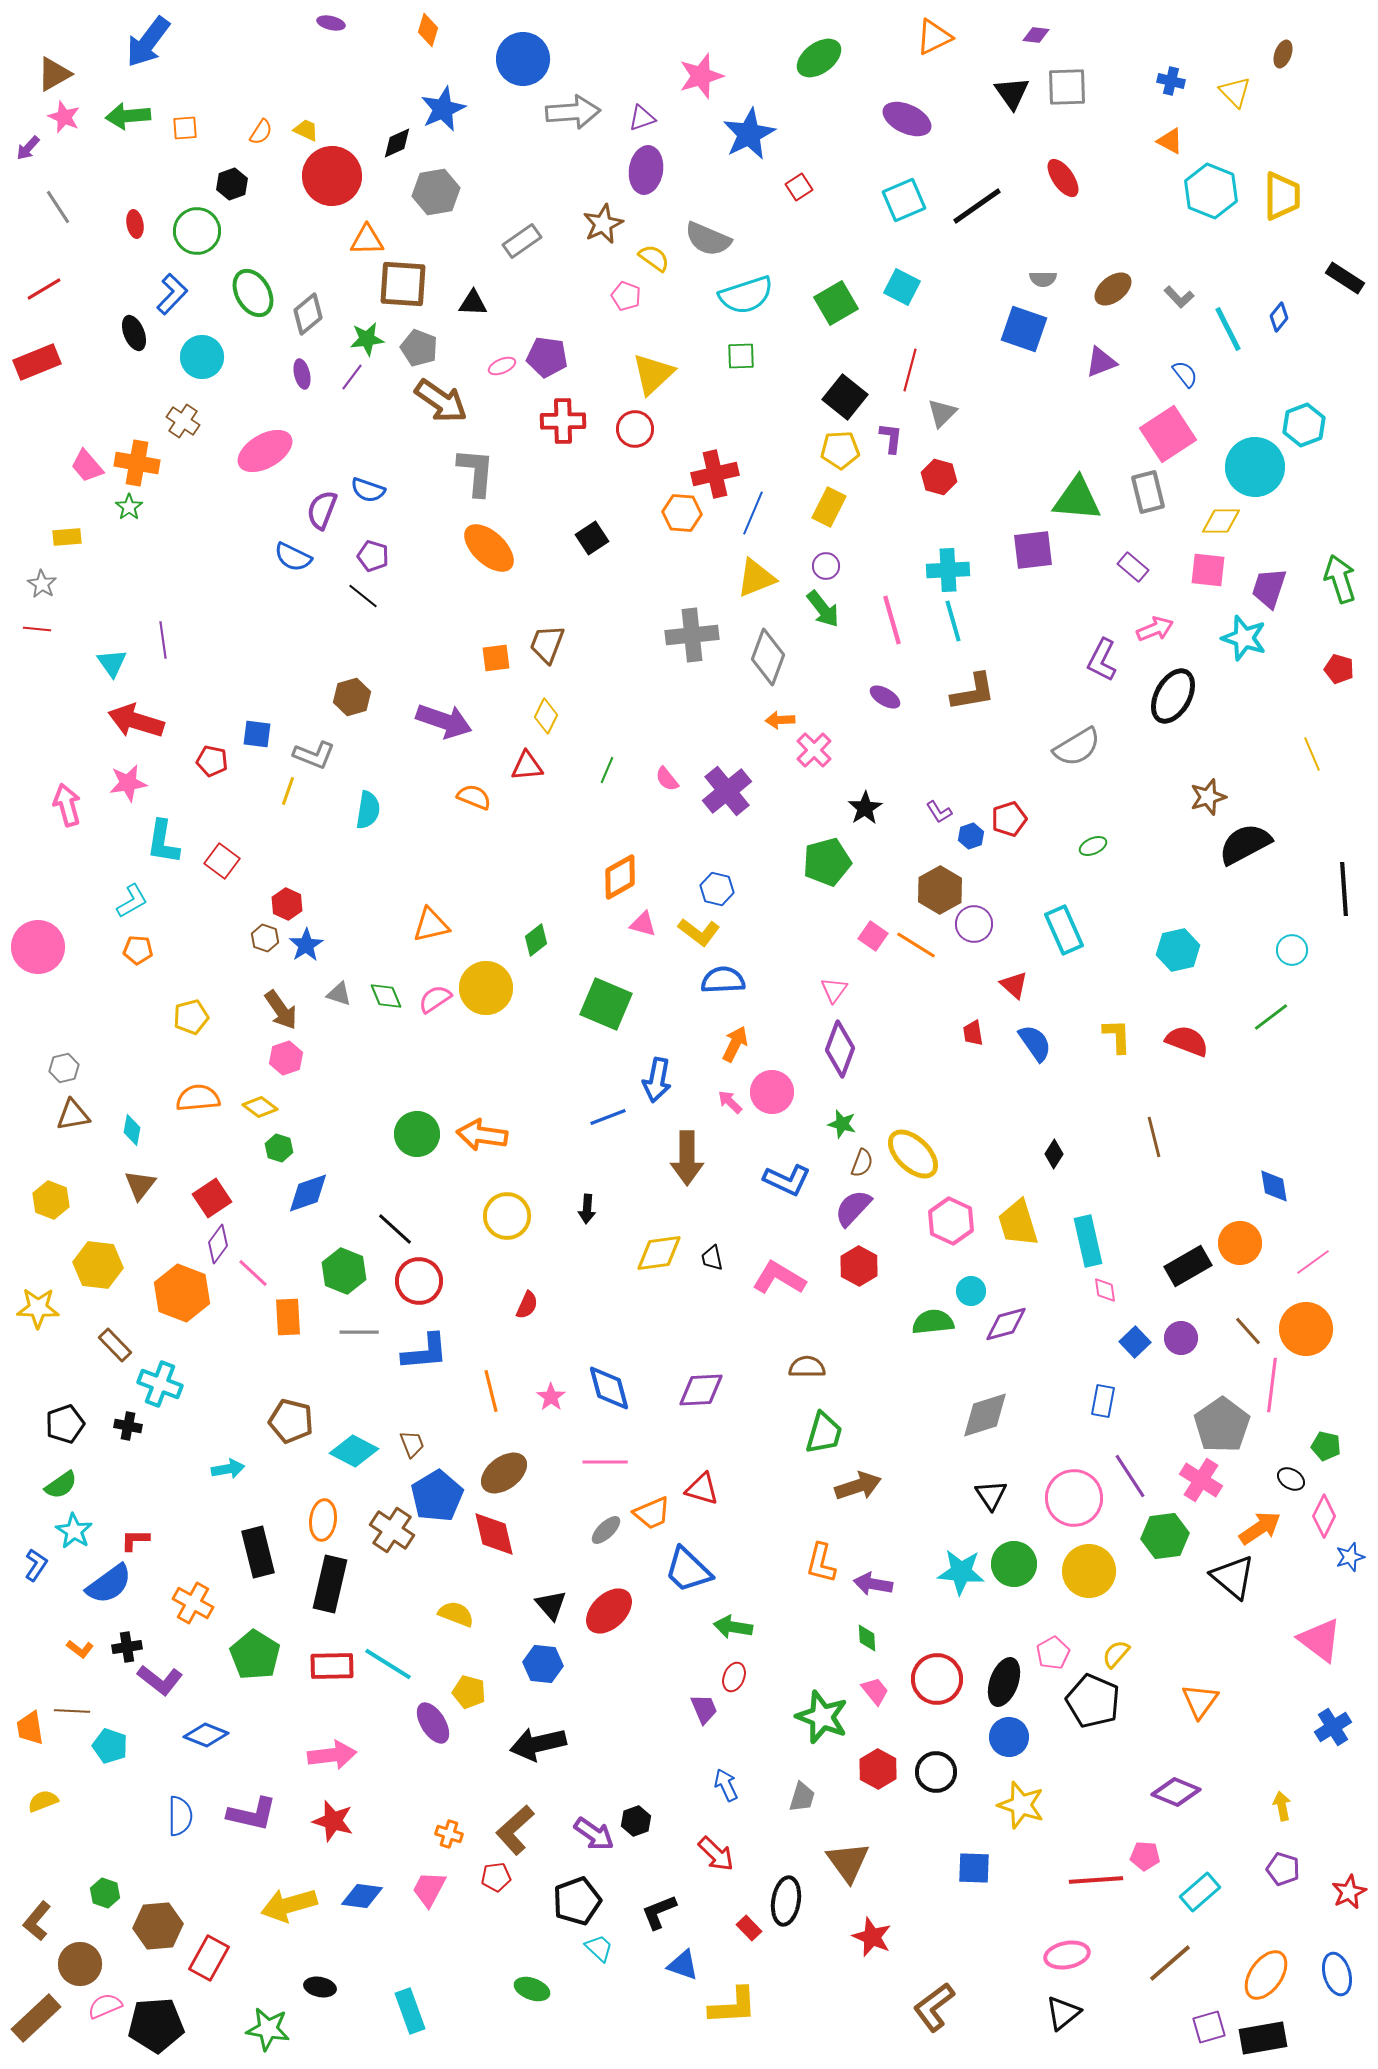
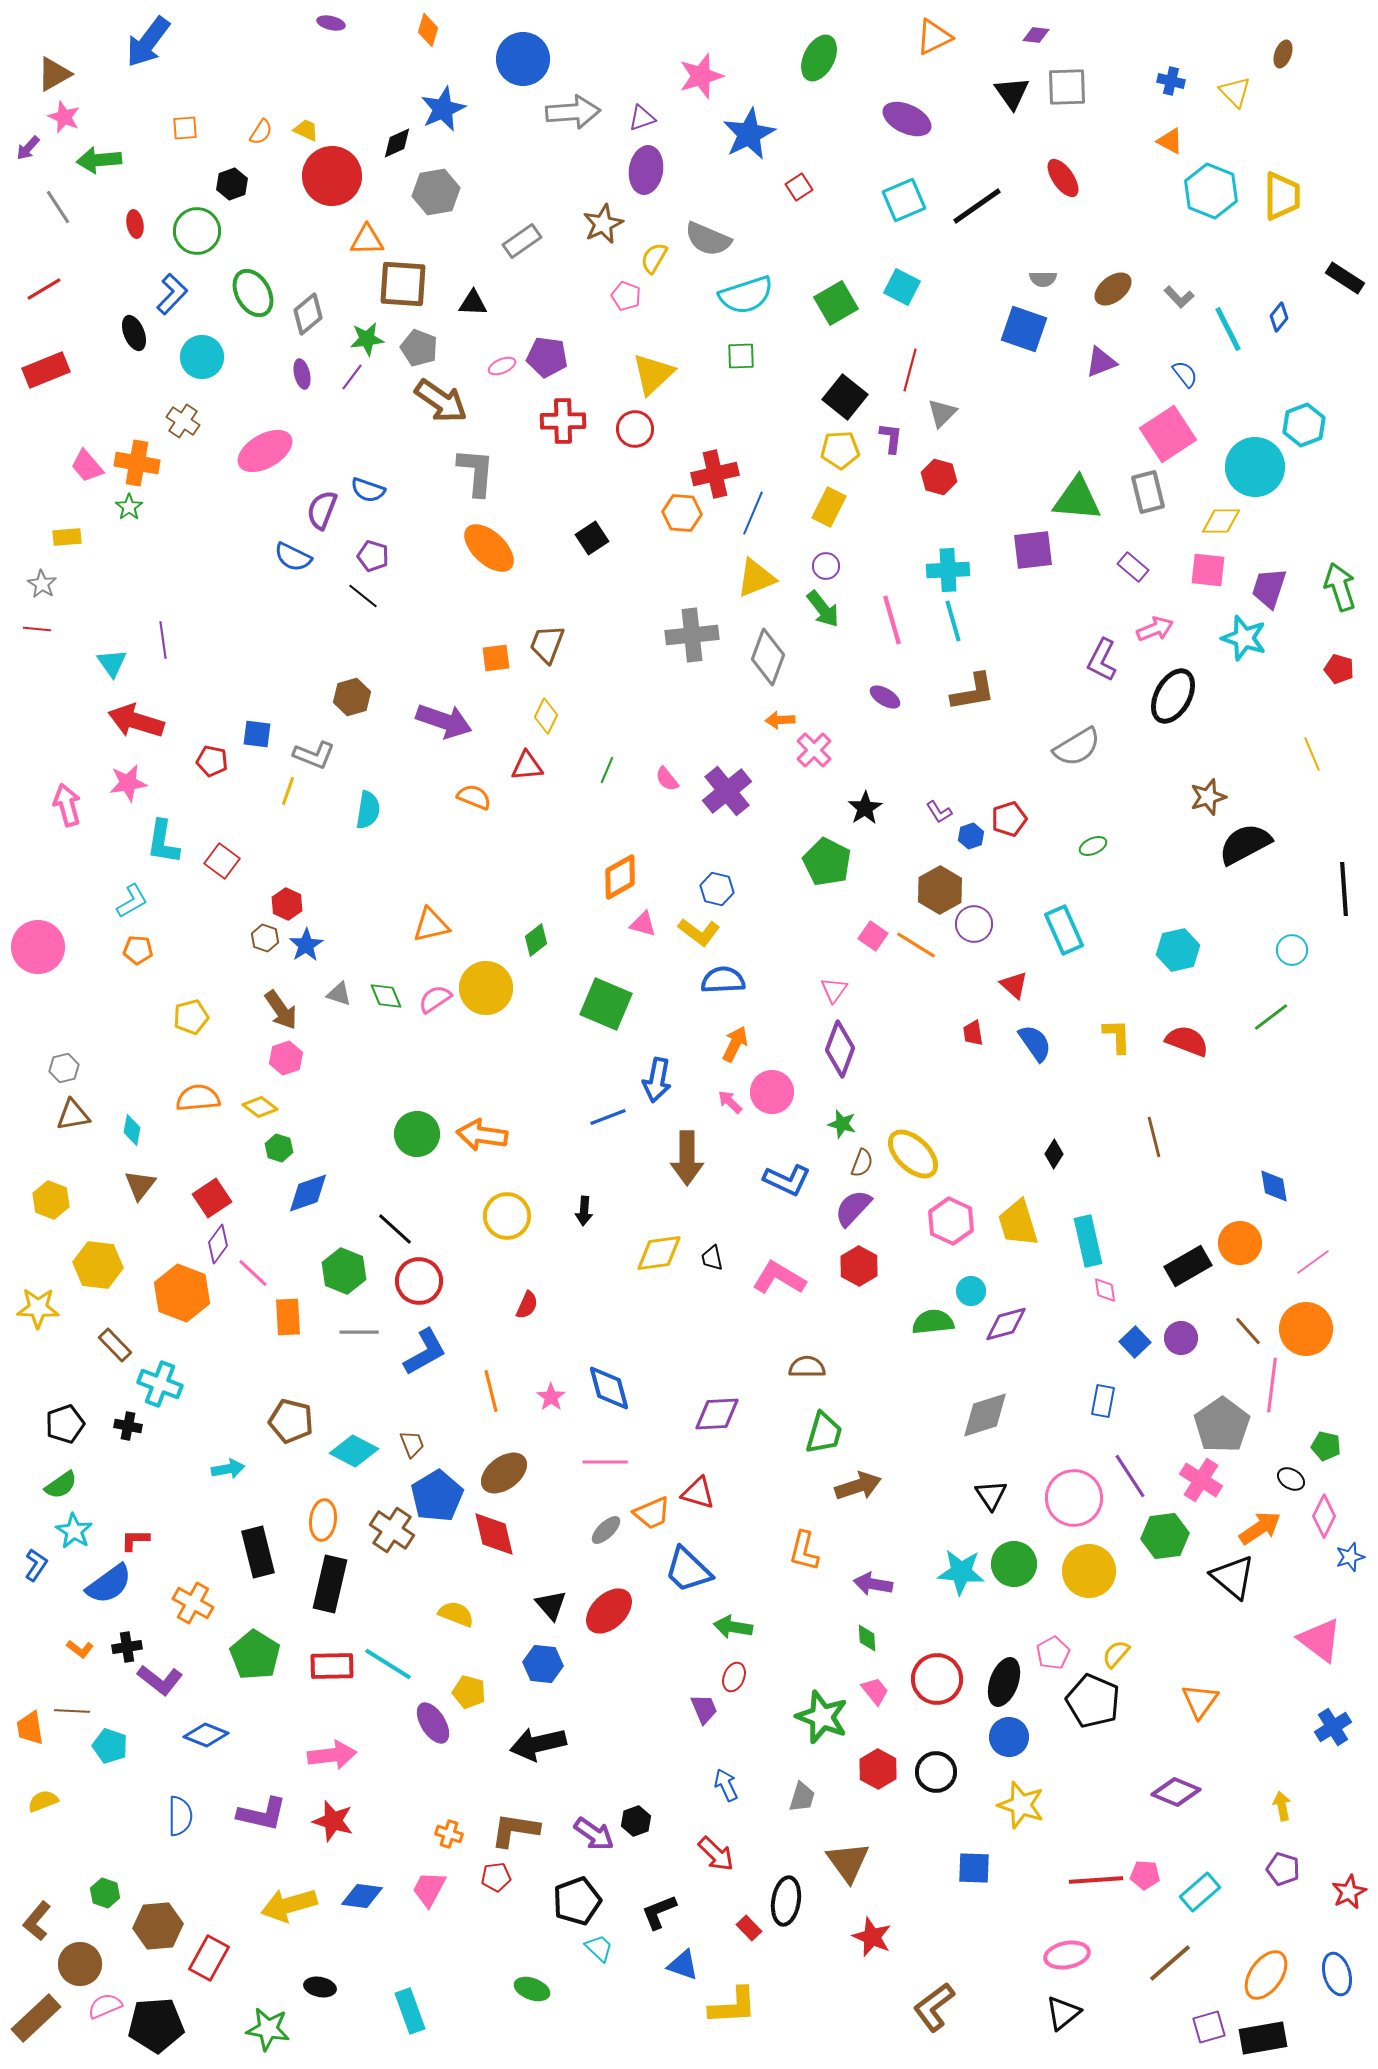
green ellipse at (819, 58): rotated 27 degrees counterclockwise
green arrow at (128, 116): moved 29 px left, 44 px down
yellow semicircle at (654, 258): rotated 96 degrees counterclockwise
red rectangle at (37, 362): moved 9 px right, 8 px down
green arrow at (1340, 579): moved 8 px down
green pentagon at (827, 862): rotated 30 degrees counterclockwise
black arrow at (587, 1209): moved 3 px left, 2 px down
blue L-shape at (425, 1352): rotated 24 degrees counterclockwise
purple diamond at (701, 1390): moved 16 px right, 24 px down
red triangle at (702, 1489): moved 4 px left, 4 px down
orange L-shape at (821, 1563): moved 17 px left, 12 px up
purple L-shape at (252, 1814): moved 10 px right
brown L-shape at (515, 1830): rotated 51 degrees clockwise
pink pentagon at (1145, 1856): moved 19 px down
